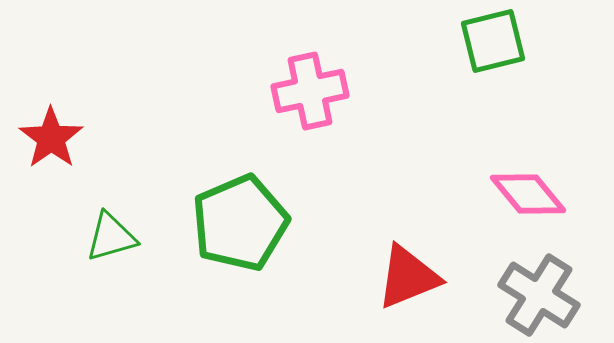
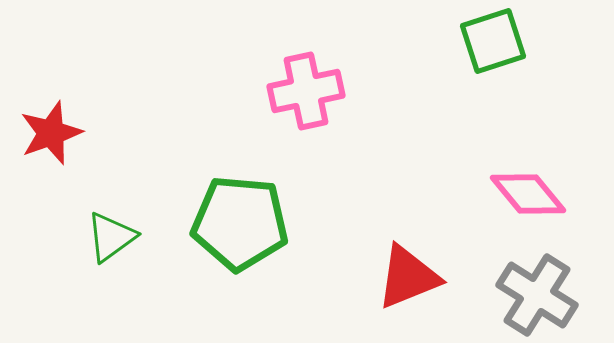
green square: rotated 4 degrees counterclockwise
pink cross: moved 4 px left
red star: moved 5 px up; rotated 16 degrees clockwise
green pentagon: rotated 28 degrees clockwise
green triangle: rotated 20 degrees counterclockwise
gray cross: moved 2 px left
